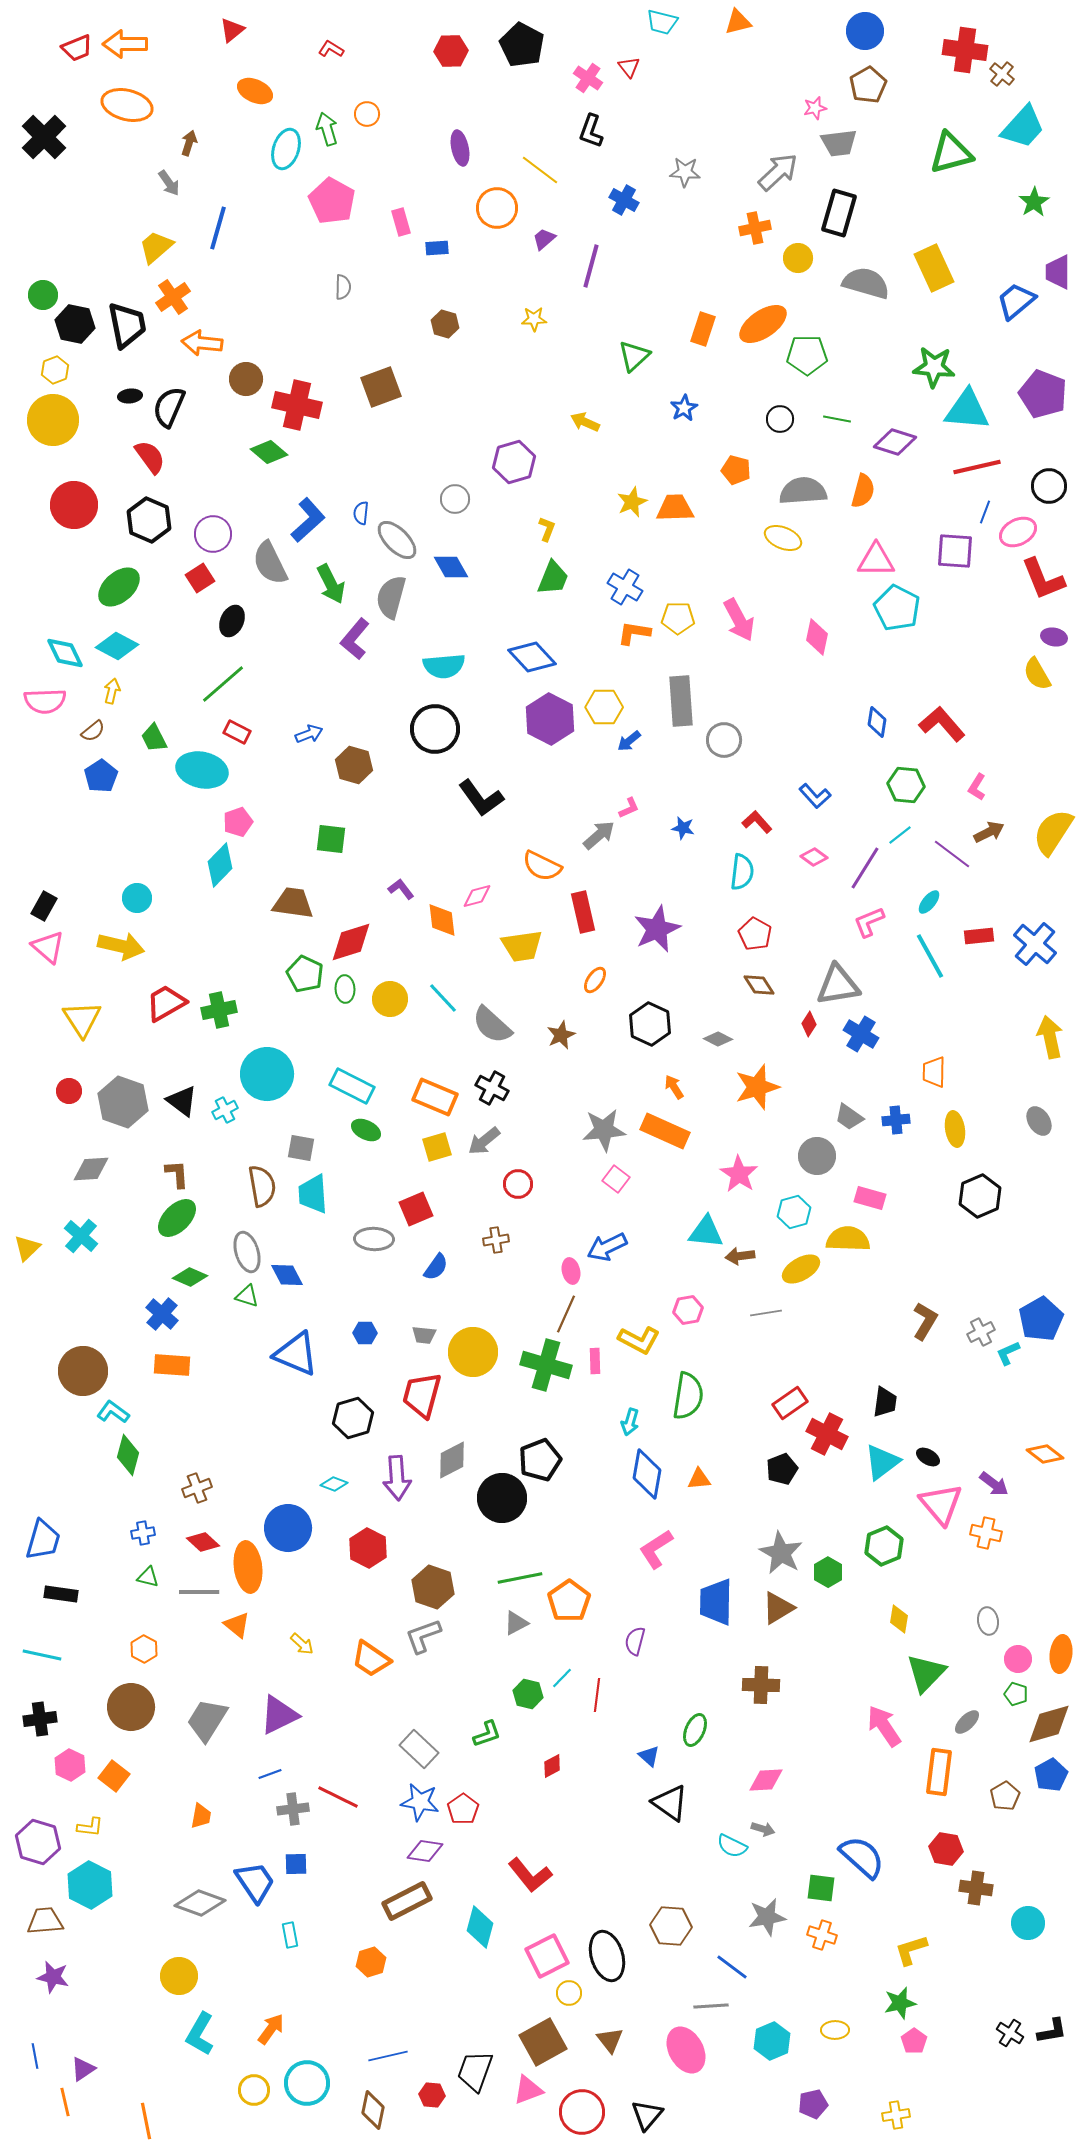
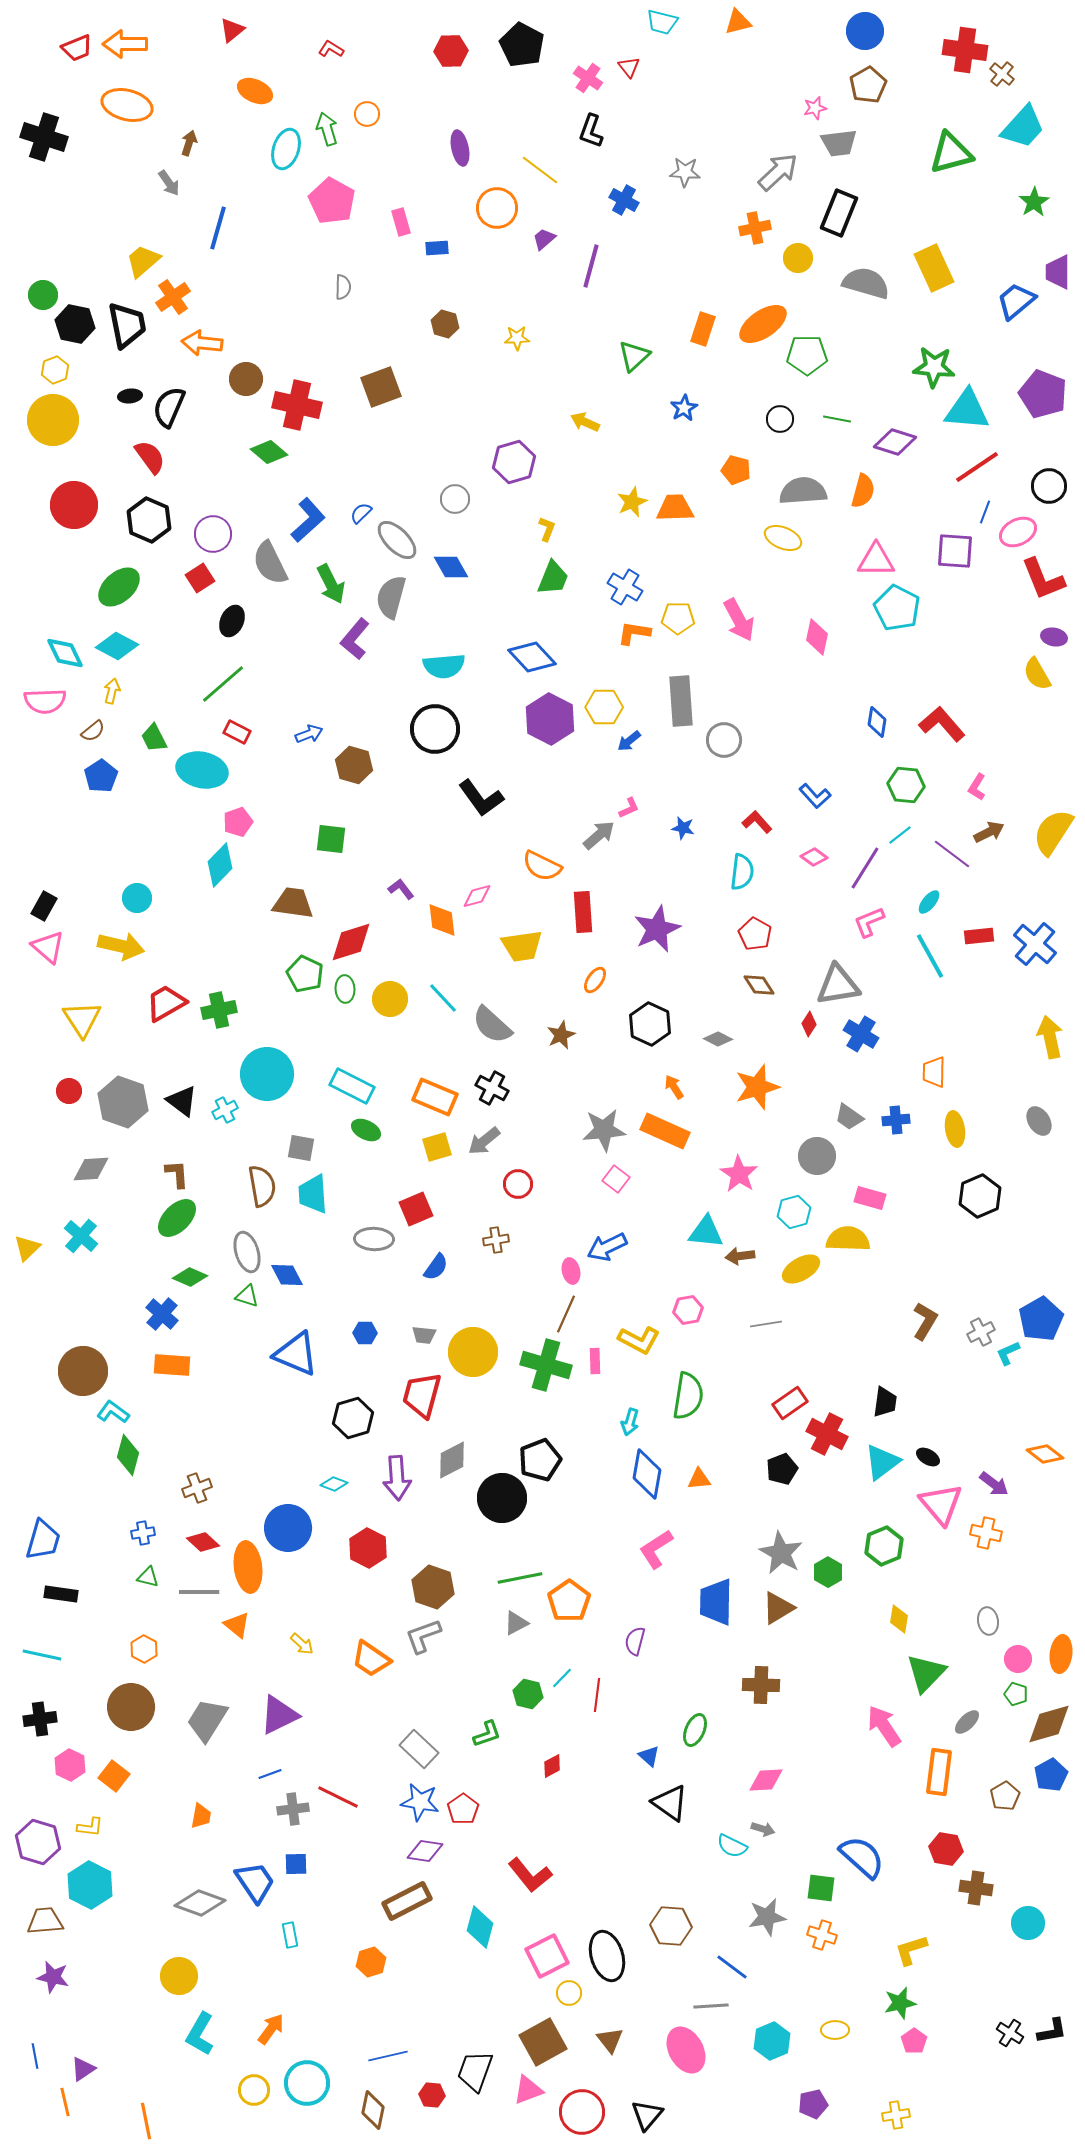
black cross at (44, 137): rotated 27 degrees counterclockwise
black rectangle at (839, 213): rotated 6 degrees clockwise
yellow trapezoid at (156, 247): moved 13 px left, 14 px down
yellow star at (534, 319): moved 17 px left, 19 px down
red line at (977, 467): rotated 21 degrees counterclockwise
blue semicircle at (361, 513): rotated 40 degrees clockwise
red rectangle at (583, 912): rotated 9 degrees clockwise
gray line at (766, 1313): moved 11 px down
